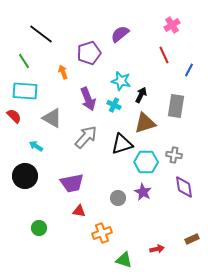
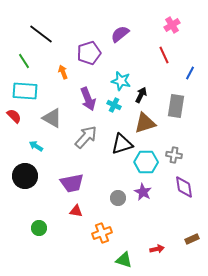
blue line: moved 1 px right, 3 px down
red triangle: moved 3 px left
